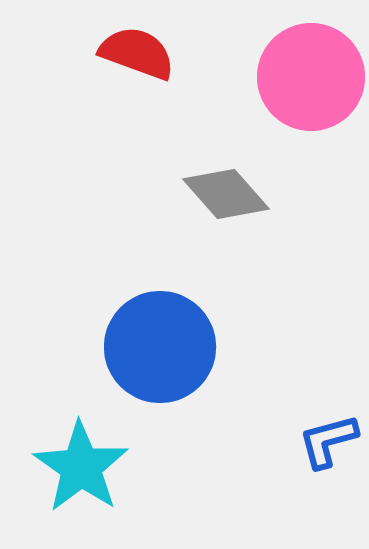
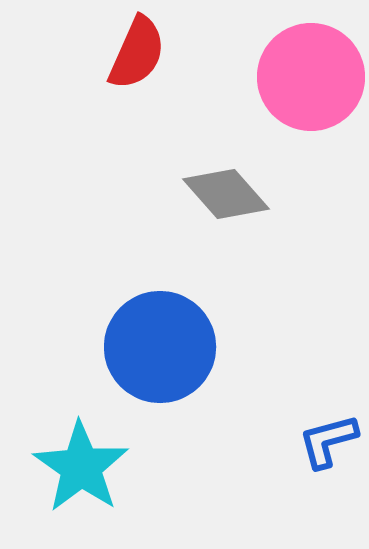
red semicircle: rotated 94 degrees clockwise
